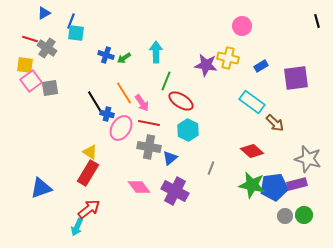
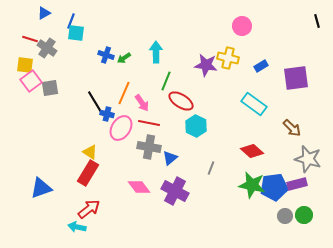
orange line at (124, 93): rotated 55 degrees clockwise
cyan rectangle at (252, 102): moved 2 px right, 2 px down
brown arrow at (275, 123): moved 17 px right, 5 px down
cyan hexagon at (188, 130): moved 8 px right, 4 px up
cyan arrow at (77, 227): rotated 78 degrees clockwise
